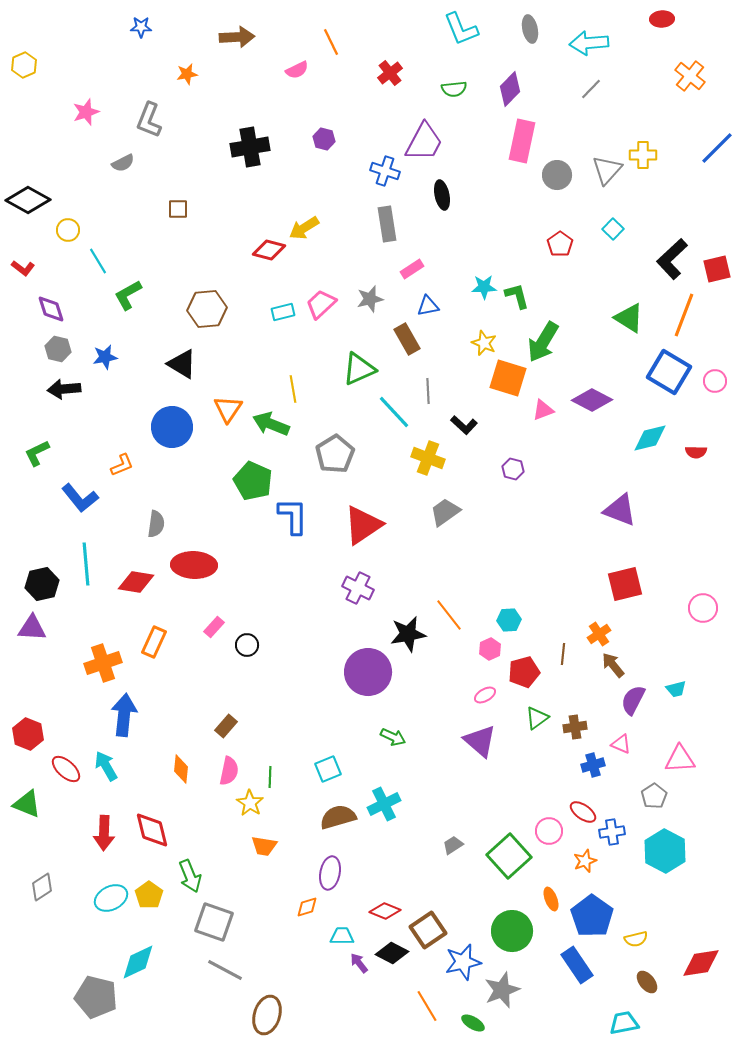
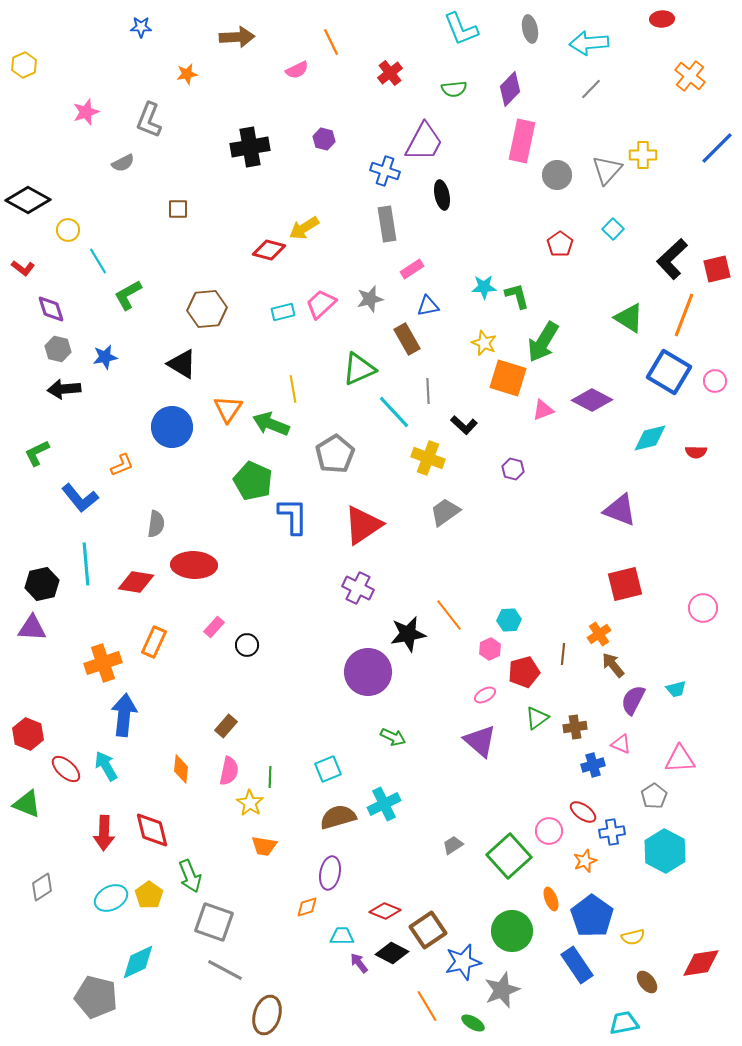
yellow semicircle at (636, 939): moved 3 px left, 2 px up
